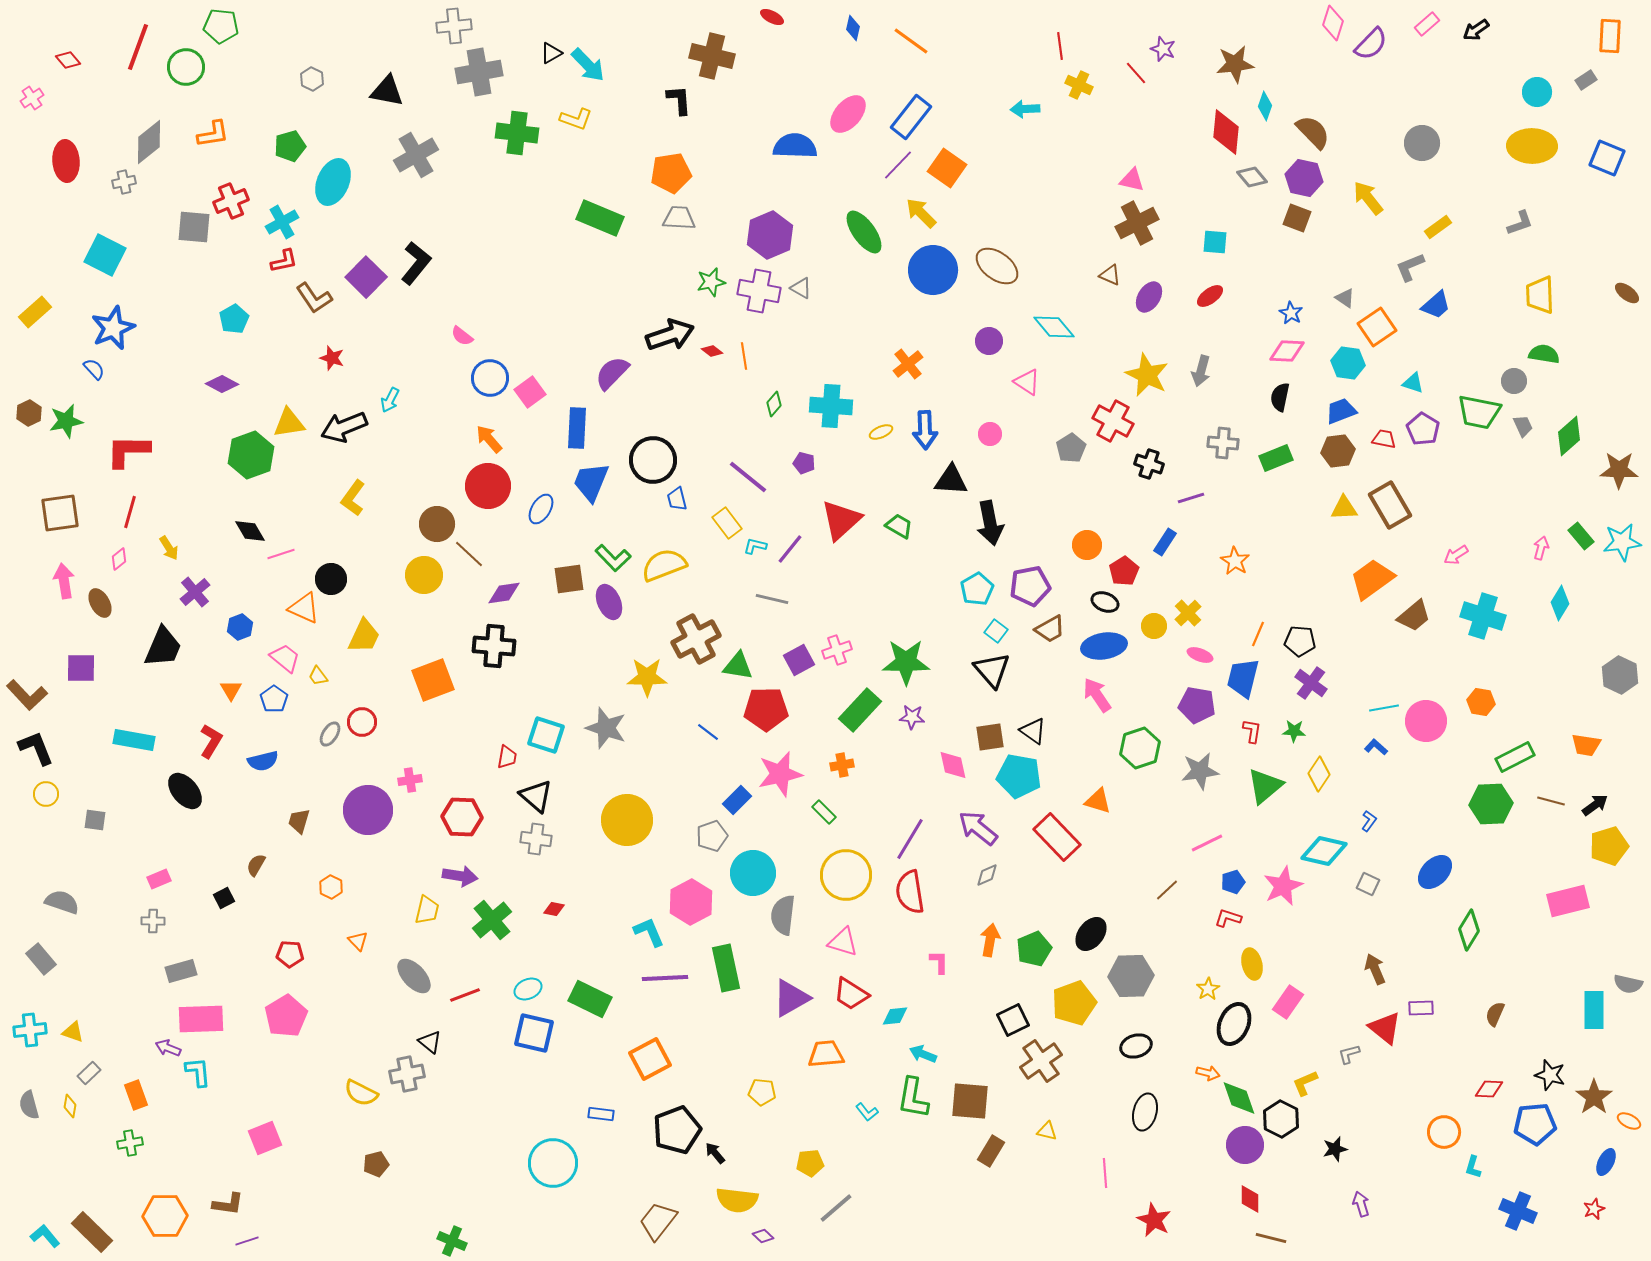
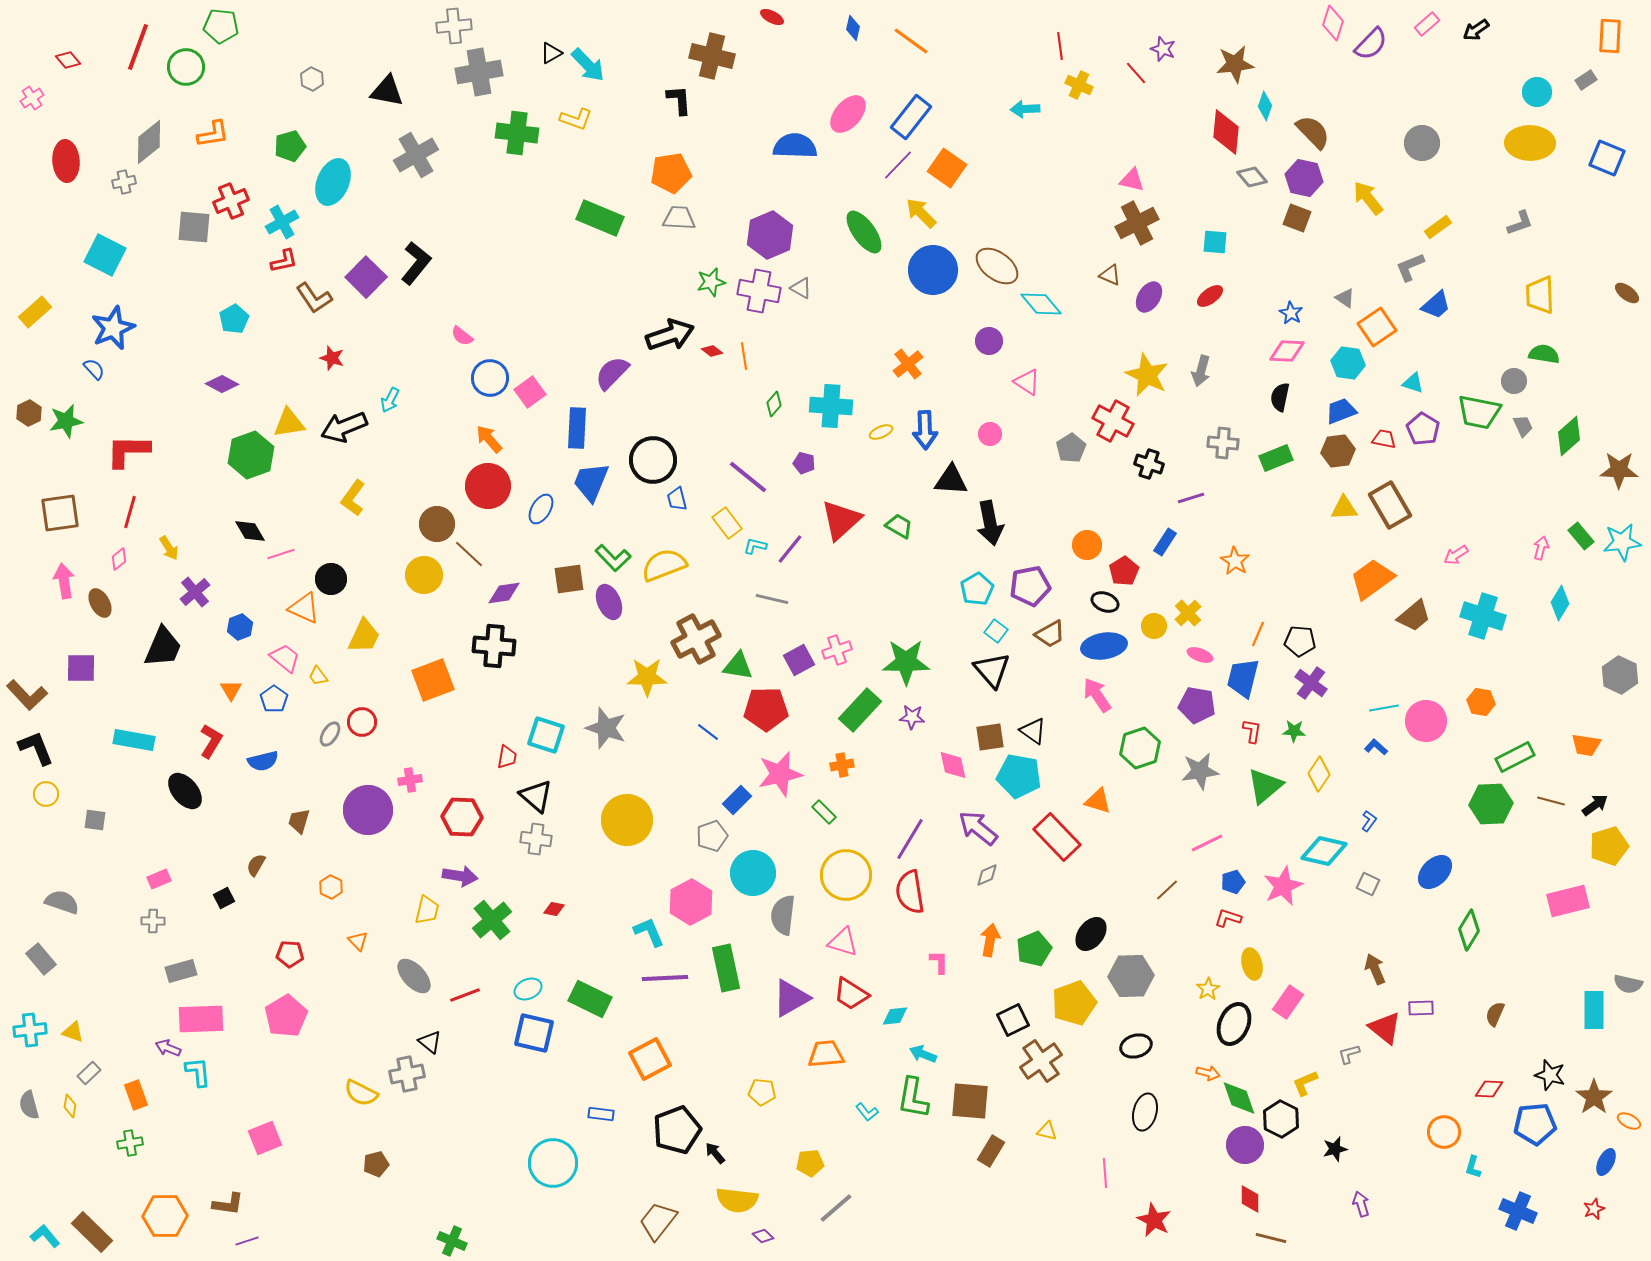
yellow ellipse at (1532, 146): moved 2 px left, 3 px up
cyan diamond at (1054, 327): moved 13 px left, 23 px up
brown trapezoid at (1050, 629): moved 5 px down
